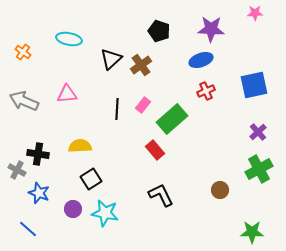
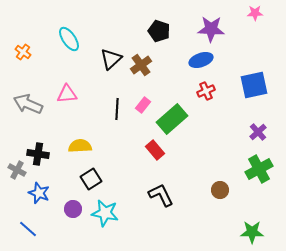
cyan ellipse: rotated 45 degrees clockwise
gray arrow: moved 4 px right, 3 px down
